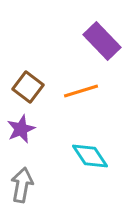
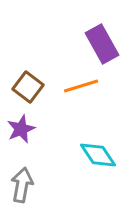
purple rectangle: moved 3 px down; rotated 15 degrees clockwise
orange line: moved 5 px up
cyan diamond: moved 8 px right, 1 px up
